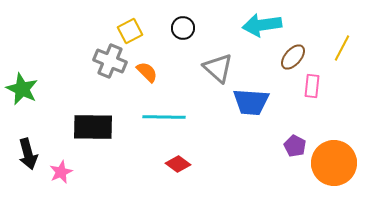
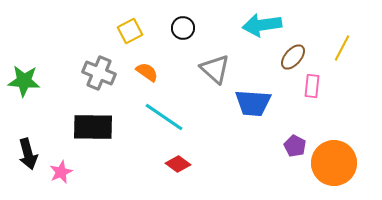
gray cross: moved 11 px left, 12 px down
gray triangle: moved 3 px left, 1 px down
orange semicircle: rotated 10 degrees counterclockwise
green star: moved 2 px right, 8 px up; rotated 20 degrees counterclockwise
blue trapezoid: moved 2 px right, 1 px down
cyan line: rotated 33 degrees clockwise
